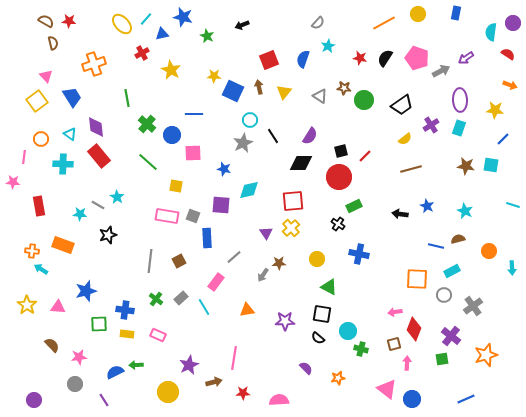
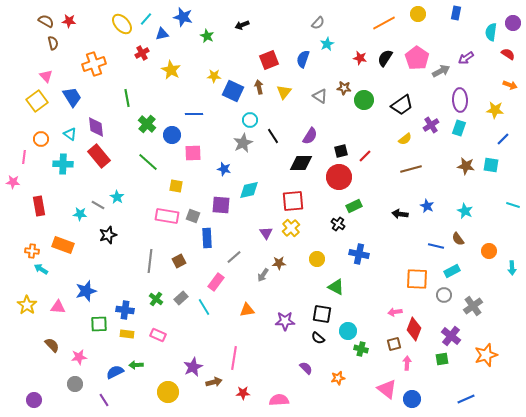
cyan star at (328, 46): moved 1 px left, 2 px up
pink pentagon at (417, 58): rotated 15 degrees clockwise
brown semicircle at (458, 239): rotated 112 degrees counterclockwise
green triangle at (329, 287): moved 7 px right
purple star at (189, 365): moved 4 px right, 2 px down
